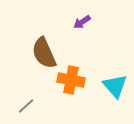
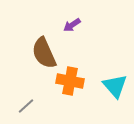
purple arrow: moved 10 px left, 3 px down
orange cross: moved 1 px left, 1 px down
